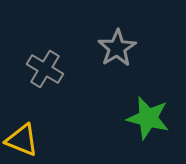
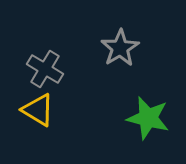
gray star: moved 3 px right
yellow triangle: moved 16 px right, 30 px up; rotated 9 degrees clockwise
